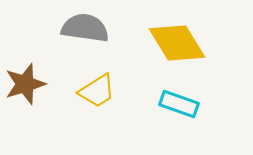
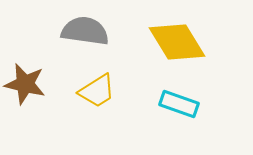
gray semicircle: moved 3 px down
yellow diamond: moved 1 px up
brown star: rotated 30 degrees clockwise
